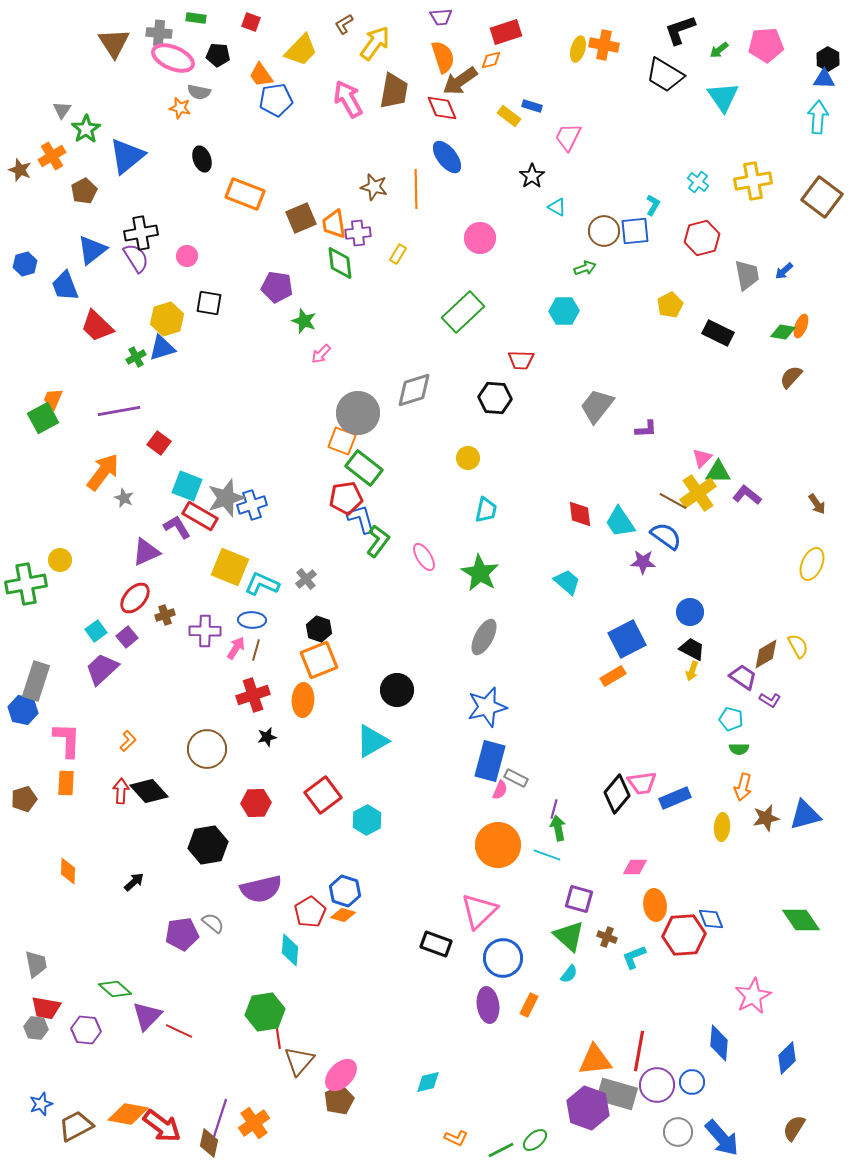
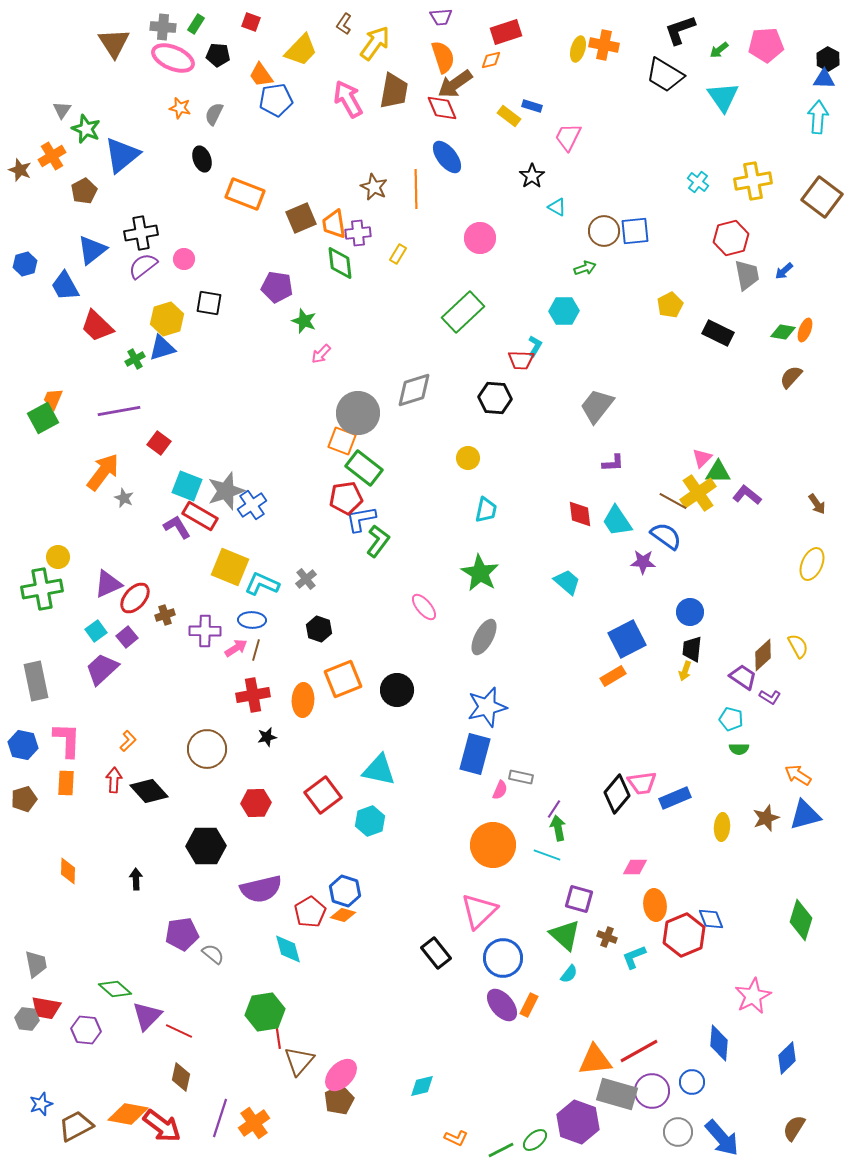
green rectangle at (196, 18): moved 6 px down; rotated 66 degrees counterclockwise
brown L-shape at (344, 24): rotated 25 degrees counterclockwise
gray cross at (159, 33): moved 4 px right, 6 px up
brown arrow at (460, 81): moved 5 px left, 3 px down
gray semicircle at (199, 92): moved 15 px right, 22 px down; rotated 105 degrees clockwise
green star at (86, 129): rotated 16 degrees counterclockwise
blue triangle at (127, 156): moved 5 px left, 1 px up
brown star at (374, 187): rotated 12 degrees clockwise
cyan L-shape at (653, 205): moved 118 px left, 141 px down
red hexagon at (702, 238): moved 29 px right
pink circle at (187, 256): moved 3 px left, 3 px down
purple semicircle at (136, 258): moved 7 px right, 8 px down; rotated 96 degrees counterclockwise
blue trapezoid at (65, 286): rotated 8 degrees counterclockwise
orange ellipse at (801, 326): moved 4 px right, 4 px down
green cross at (136, 357): moved 1 px left, 2 px down
purple L-shape at (646, 429): moved 33 px left, 34 px down
gray star at (226, 498): moved 7 px up
blue cross at (252, 505): rotated 16 degrees counterclockwise
blue L-shape at (361, 519): rotated 84 degrees counterclockwise
cyan trapezoid at (620, 522): moved 3 px left, 1 px up
purple triangle at (146, 552): moved 38 px left, 32 px down
pink ellipse at (424, 557): moved 50 px down; rotated 8 degrees counterclockwise
yellow circle at (60, 560): moved 2 px left, 3 px up
green cross at (26, 584): moved 16 px right, 5 px down
pink arrow at (236, 648): rotated 25 degrees clockwise
black trapezoid at (692, 649): rotated 112 degrees counterclockwise
brown diamond at (766, 654): moved 3 px left, 1 px down; rotated 12 degrees counterclockwise
orange square at (319, 660): moved 24 px right, 19 px down
yellow arrow at (692, 671): moved 7 px left
gray rectangle at (36, 681): rotated 30 degrees counterclockwise
red cross at (253, 695): rotated 8 degrees clockwise
purple L-shape at (770, 700): moved 3 px up
blue hexagon at (23, 710): moved 35 px down
cyan triangle at (372, 741): moved 7 px right, 29 px down; rotated 42 degrees clockwise
blue rectangle at (490, 761): moved 15 px left, 7 px up
gray rectangle at (516, 778): moved 5 px right, 1 px up; rotated 15 degrees counterclockwise
orange arrow at (743, 787): moved 55 px right, 12 px up; rotated 108 degrees clockwise
red arrow at (121, 791): moved 7 px left, 11 px up
purple line at (554, 809): rotated 18 degrees clockwise
brown star at (766, 818): rotated 8 degrees counterclockwise
cyan hexagon at (367, 820): moved 3 px right, 1 px down; rotated 8 degrees clockwise
black hexagon at (208, 845): moved 2 px left, 1 px down; rotated 9 degrees clockwise
orange circle at (498, 845): moved 5 px left
black arrow at (134, 882): moved 2 px right, 3 px up; rotated 50 degrees counterclockwise
green diamond at (801, 920): rotated 51 degrees clockwise
gray semicircle at (213, 923): moved 31 px down
red hexagon at (684, 935): rotated 18 degrees counterclockwise
green triangle at (569, 936): moved 4 px left, 1 px up
black rectangle at (436, 944): moved 9 px down; rotated 32 degrees clockwise
cyan diamond at (290, 950): moved 2 px left, 1 px up; rotated 20 degrees counterclockwise
purple ellipse at (488, 1005): moved 14 px right; rotated 32 degrees counterclockwise
gray hexagon at (36, 1028): moved 9 px left, 9 px up
red line at (639, 1051): rotated 51 degrees clockwise
cyan diamond at (428, 1082): moved 6 px left, 4 px down
purple circle at (657, 1085): moved 5 px left, 6 px down
purple hexagon at (588, 1108): moved 10 px left, 14 px down
brown diamond at (209, 1143): moved 28 px left, 66 px up
